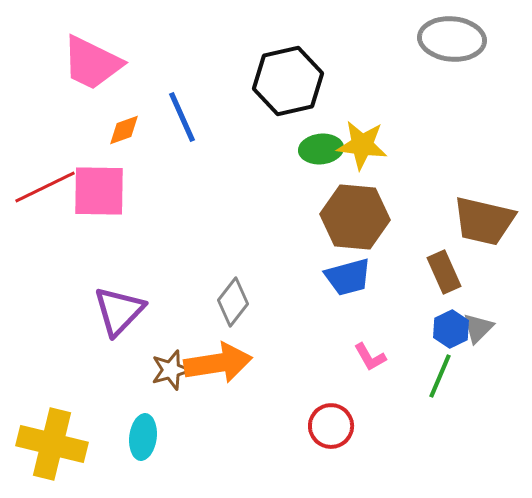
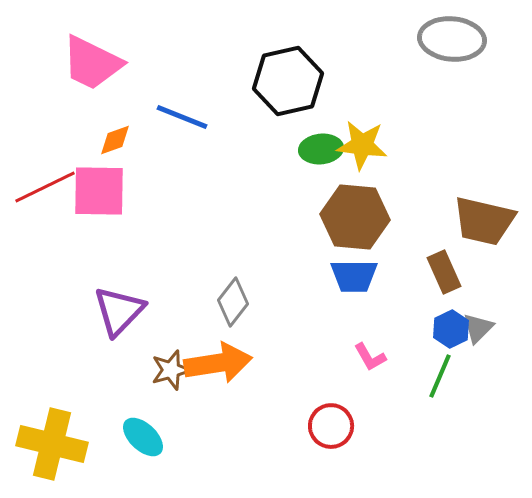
blue line: rotated 44 degrees counterclockwise
orange diamond: moved 9 px left, 10 px down
blue trapezoid: moved 6 px right, 1 px up; rotated 15 degrees clockwise
cyan ellipse: rotated 54 degrees counterclockwise
